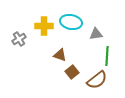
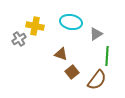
yellow cross: moved 9 px left; rotated 12 degrees clockwise
gray triangle: rotated 24 degrees counterclockwise
brown triangle: moved 1 px right, 1 px up
brown semicircle: rotated 15 degrees counterclockwise
